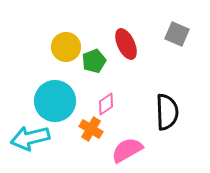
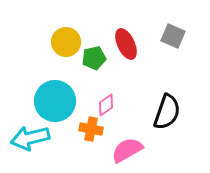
gray square: moved 4 px left, 2 px down
yellow circle: moved 5 px up
green pentagon: moved 3 px up; rotated 10 degrees clockwise
pink diamond: moved 1 px down
black semicircle: rotated 21 degrees clockwise
orange cross: rotated 20 degrees counterclockwise
